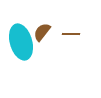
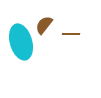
brown semicircle: moved 2 px right, 7 px up
